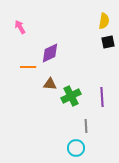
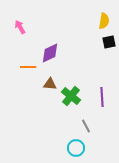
black square: moved 1 px right
green cross: rotated 24 degrees counterclockwise
gray line: rotated 24 degrees counterclockwise
